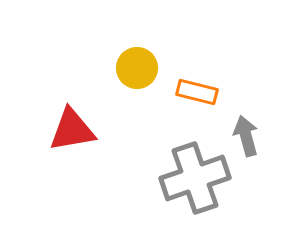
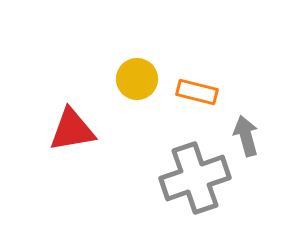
yellow circle: moved 11 px down
